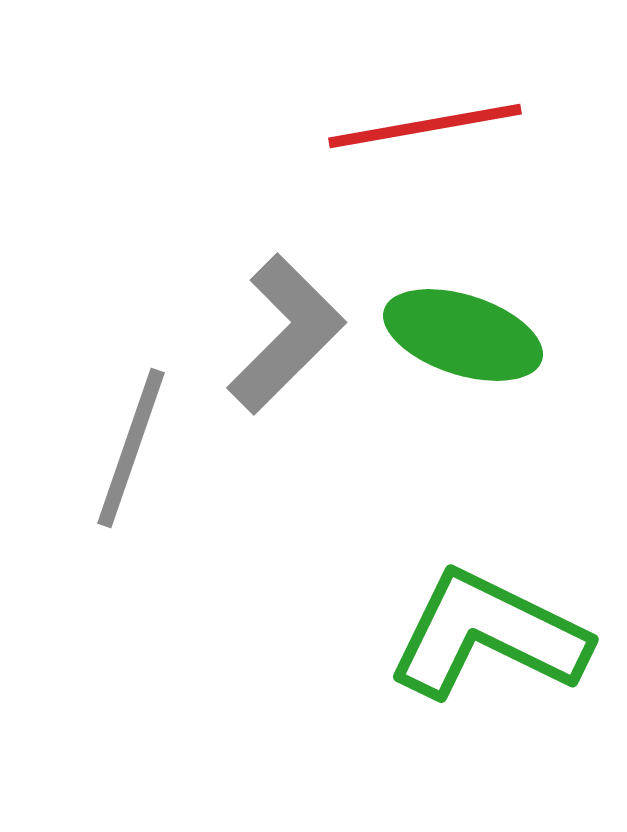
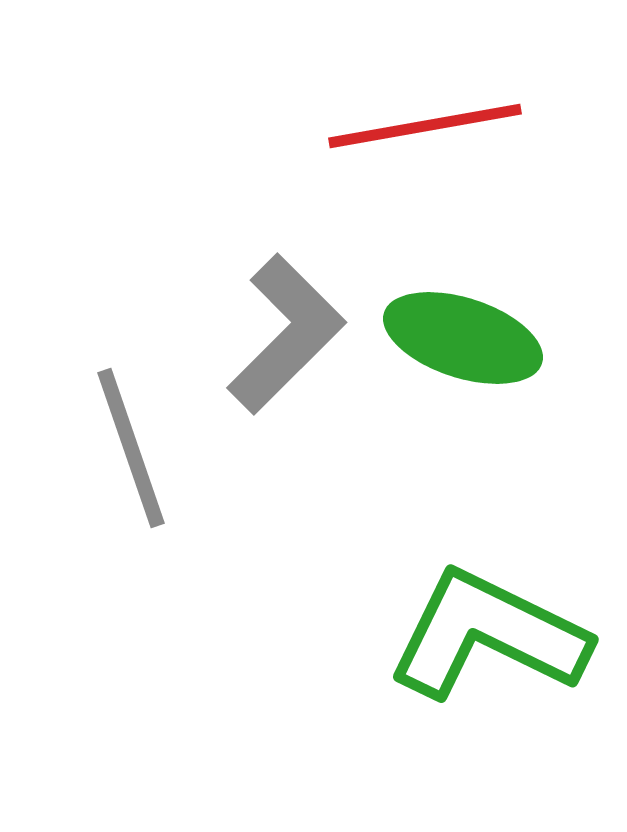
green ellipse: moved 3 px down
gray line: rotated 38 degrees counterclockwise
